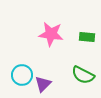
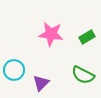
green rectangle: rotated 35 degrees counterclockwise
cyan circle: moved 8 px left, 5 px up
purple triangle: moved 2 px left, 1 px up
